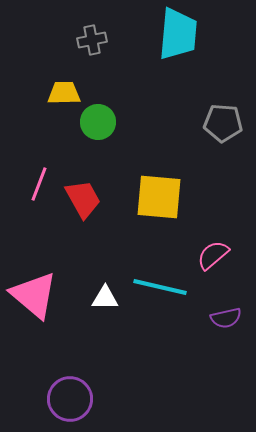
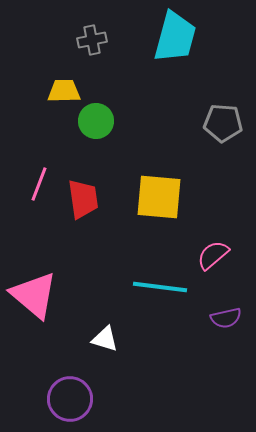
cyan trapezoid: moved 3 px left, 3 px down; rotated 10 degrees clockwise
yellow trapezoid: moved 2 px up
green circle: moved 2 px left, 1 px up
red trapezoid: rotated 21 degrees clockwise
cyan line: rotated 6 degrees counterclockwise
white triangle: moved 41 px down; rotated 16 degrees clockwise
